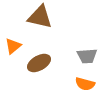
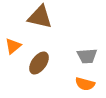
brown ellipse: rotated 25 degrees counterclockwise
